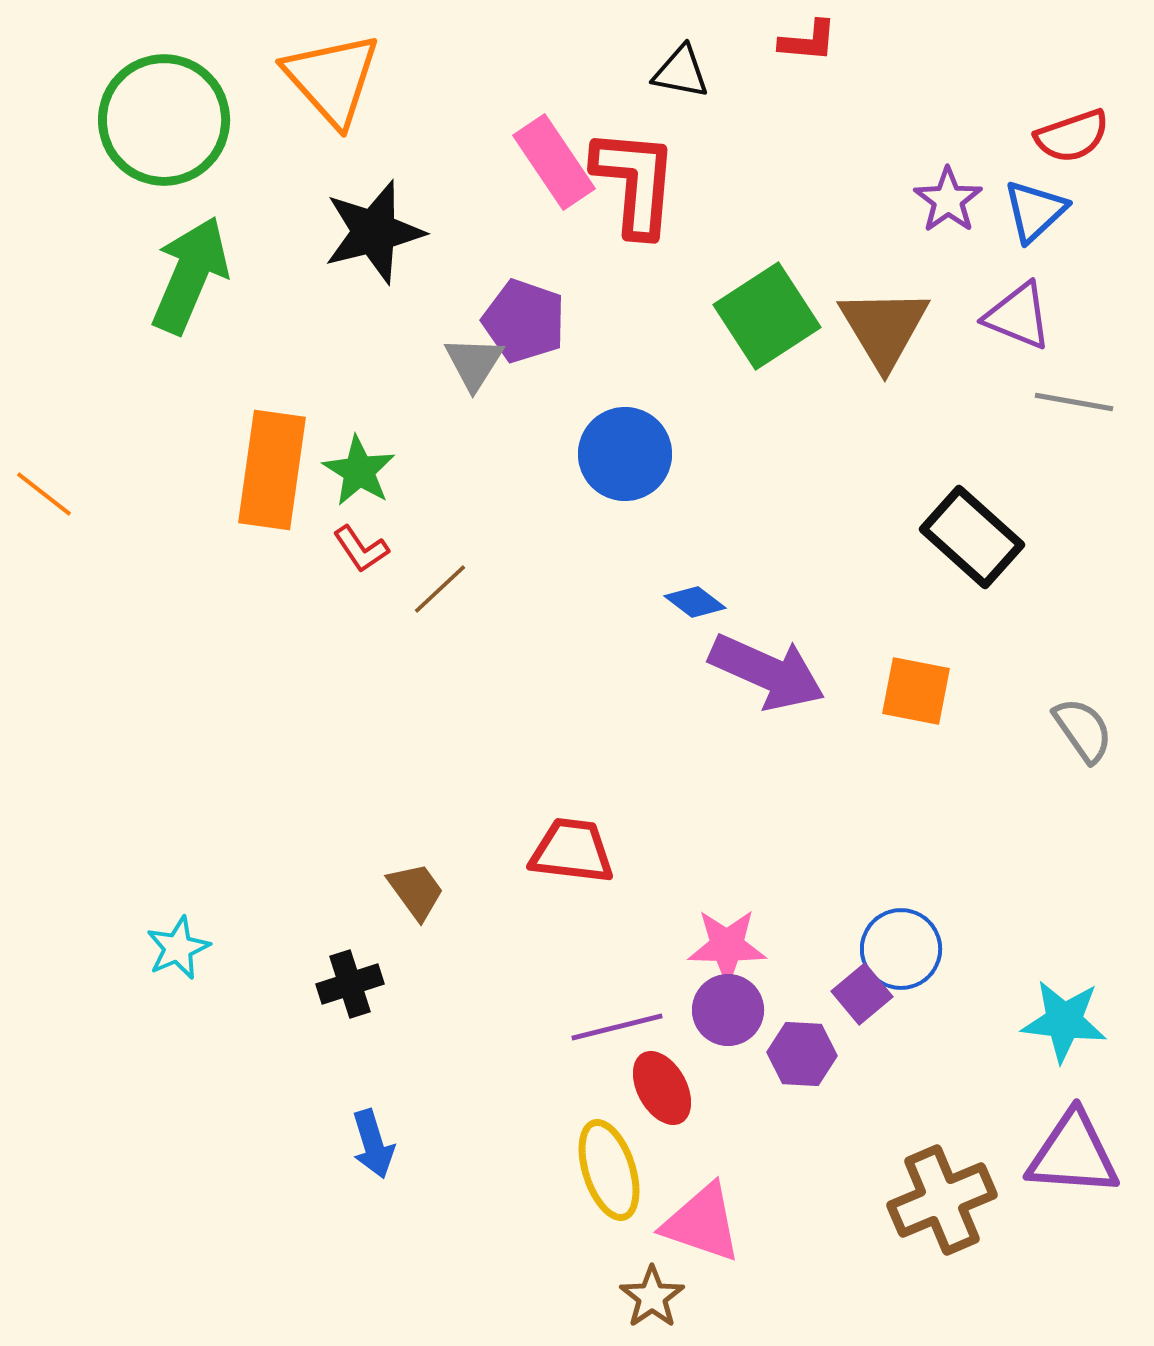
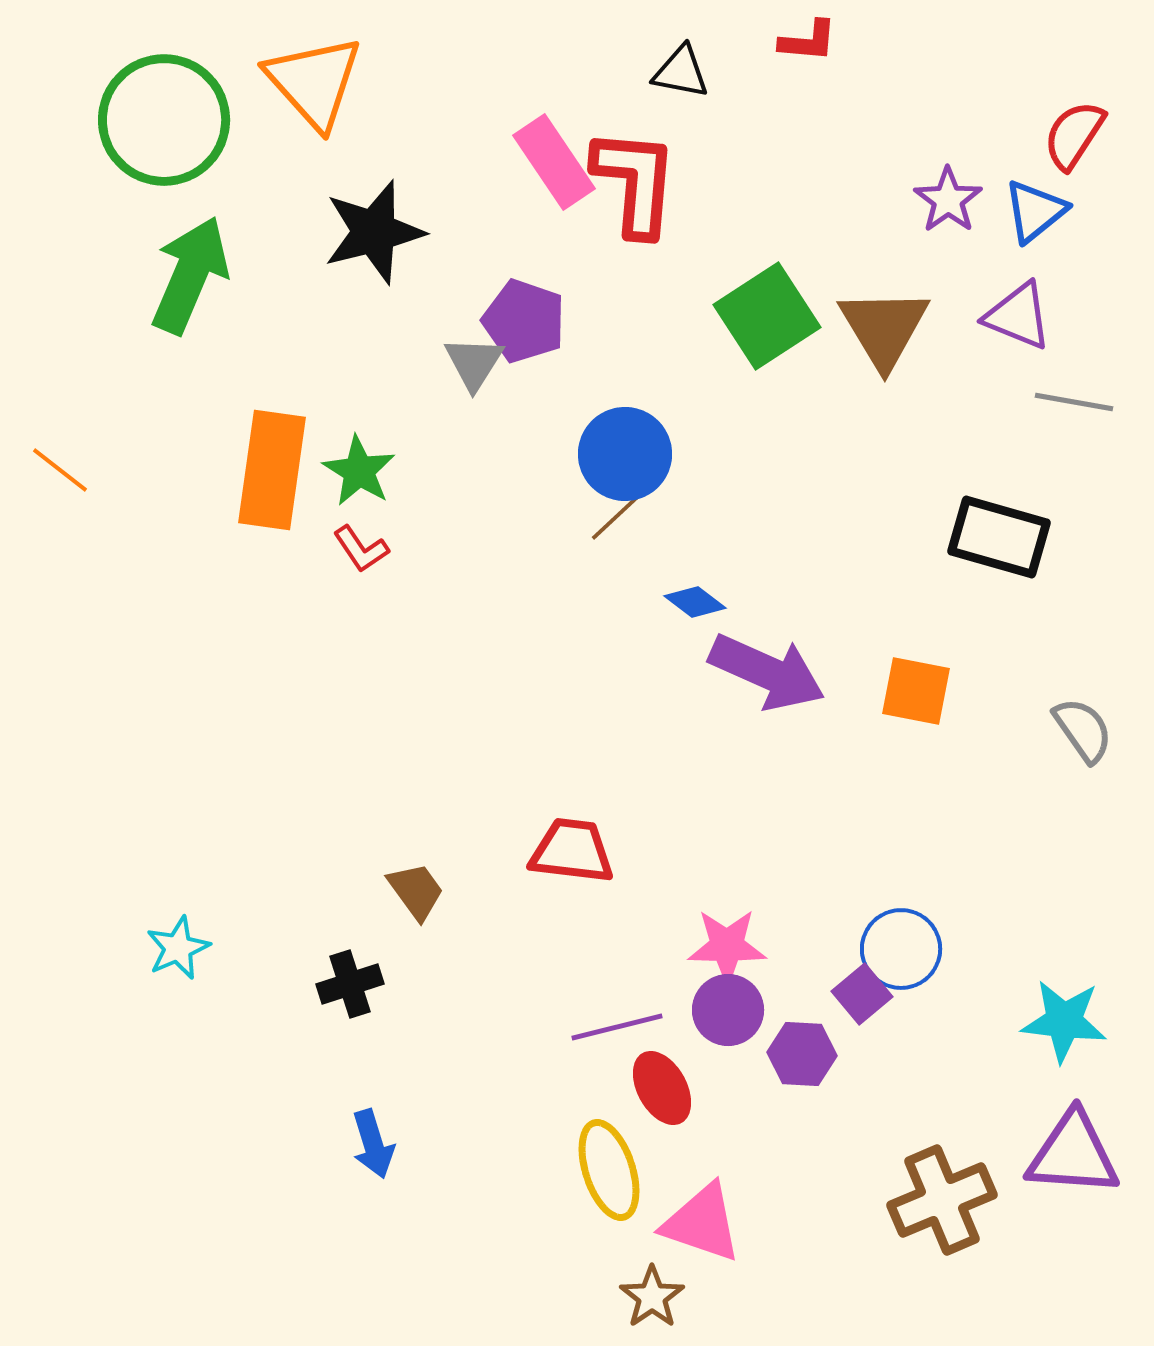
orange triangle at (332, 79): moved 18 px left, 3 px down
red semicircle at (1072, 136): moved 2 px right, 1 px up; rotated 142 degrees clockwise
blue triangle at (1035, 211): rotated 4 degrees clockwise
orange line at (44, 494): moved 16 px right, 24 px up
black rectangle at (972, 537): moved 27 px right; rotated 26 degrees counterclockwise
brown line at (440, 589): moved 177 px right, 73 px up
